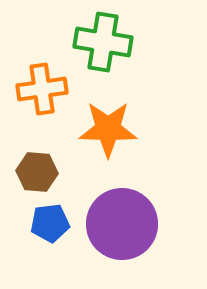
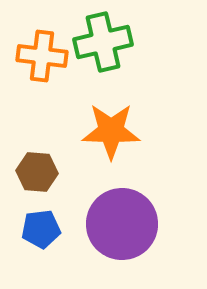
green cross: rotated 22 degrees counterclockwise
orange cross: moved 33 px up; rotated 15 degrees clockwise
orange star: moved 3 px right, 2 px down
blue pentagon: moved 9 px left, 6 px down
